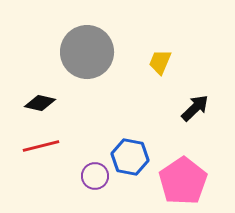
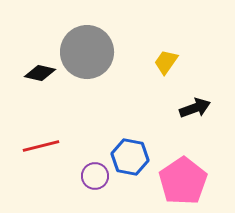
yellow trapezoid: moved 6 px right; rotated 12 degrees clockwise
black diamond: moved 30 px up
black arrow: rotated 24 degrees clockwise
